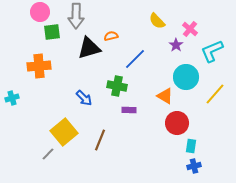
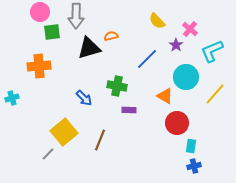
blue line: moved 12 px right
